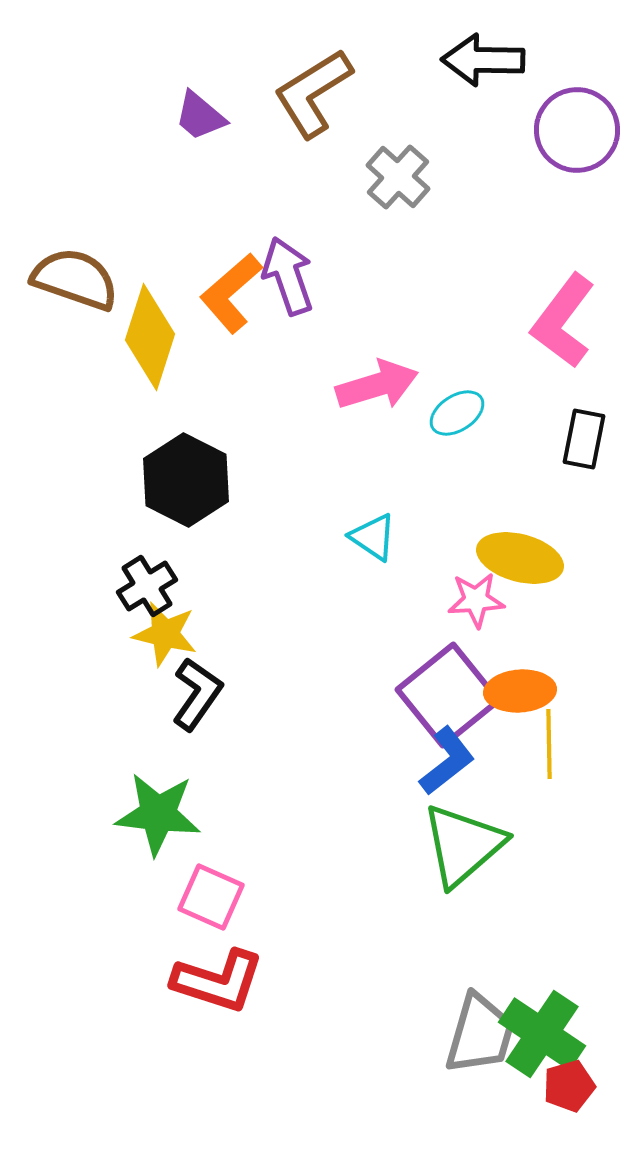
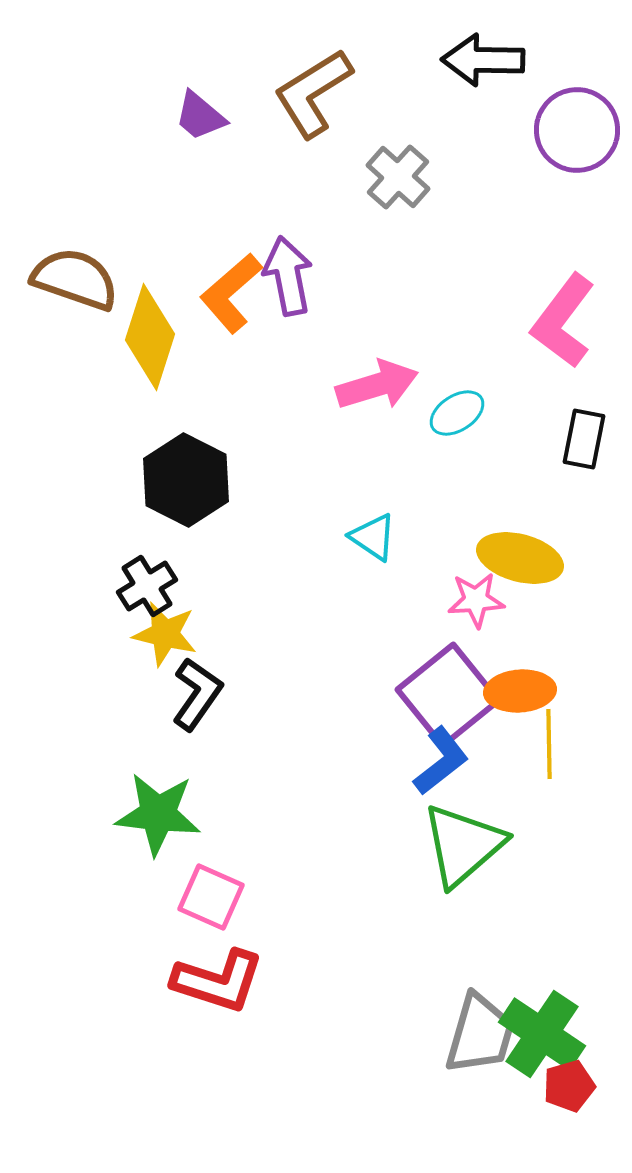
purple arrow: rotated 8 degrees clockwise
blue L-shape: moved 6 px left
